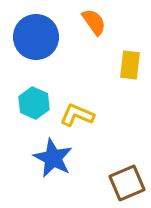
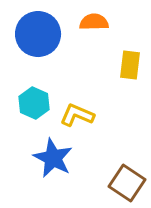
orange semicircle: rotated 56 degrees counterclockwise
blue circle: moved 2 px right, 3 px up
brown square: rotated 33 degrees counterclockwise
